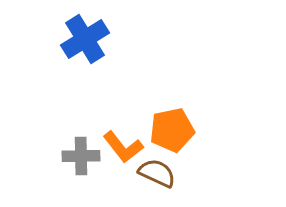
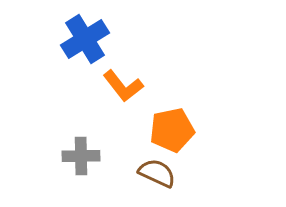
orange L-shape: moved 61 px up
